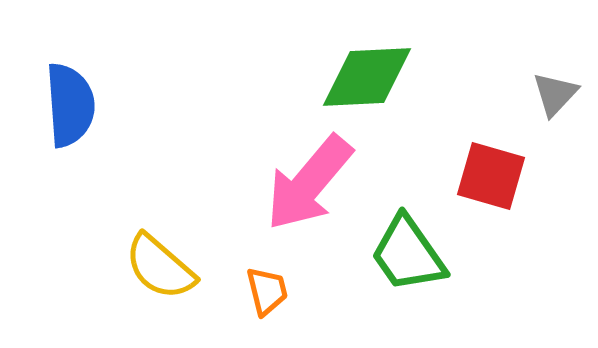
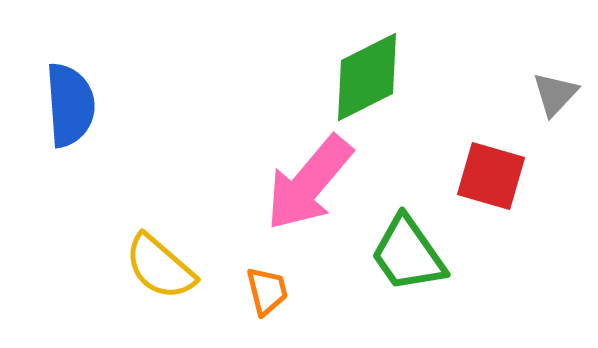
green diamond: rotated 24 degrees counterclockwise
